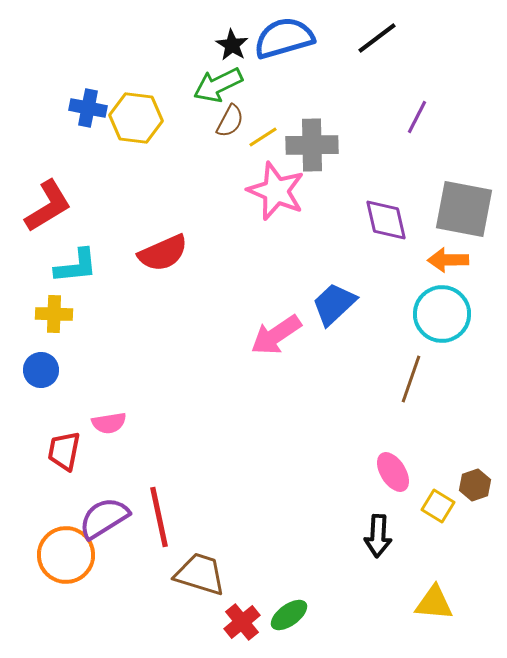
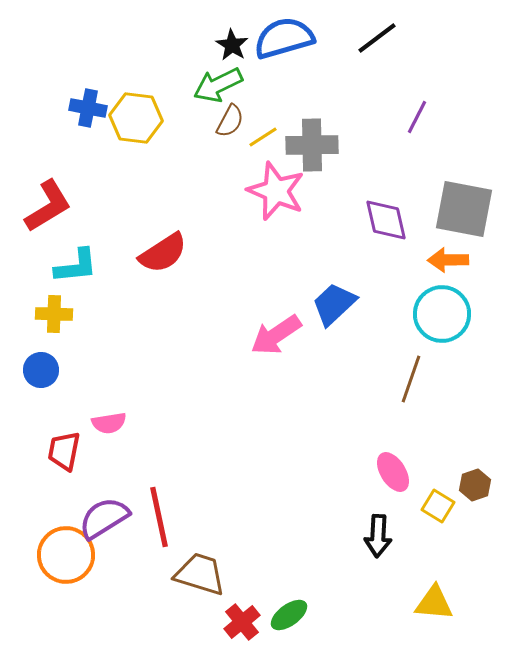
red semicircle: rotated 9 degrees counterclockwise
